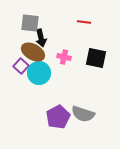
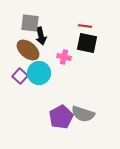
red line: moved 1 px right, 4 px down
black arrow: moved 2 px up
brown ellipse: moved 5 px left, 2 px up; rotated 10 degrees clockwise
black square: moved 9 px left, 15 px up
purple square: moved 1 px left, 10 px down
purple pentagon: moved 3 px right
